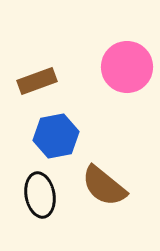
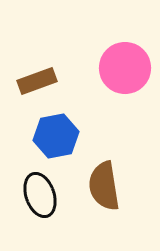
pink circle: moved 2 px left, 1 px down
brown semicircle: rotated 42 degrees clockwise
black ellipse: rotated 9 degrees counterclockwise
